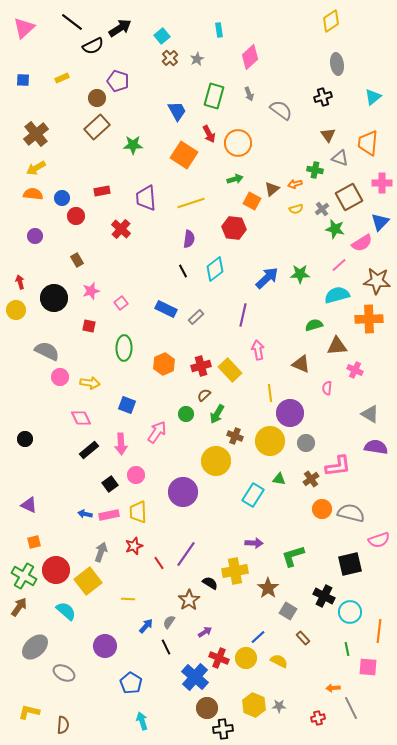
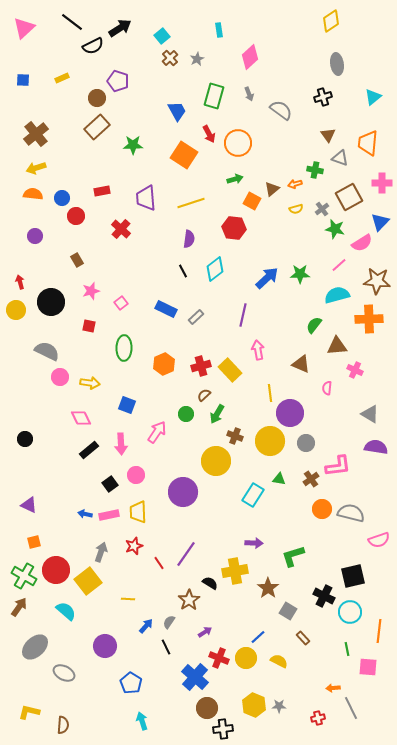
yellow arrow at (36, 168): rotated 12 degrees clockwise
black circle at (54, 298): moved 3 px left, 4 px down
green semicircle at (314, 325): rotated 36 degrees counterclockwise
black square at (350, 564): moved 3 px right, 12 px down
